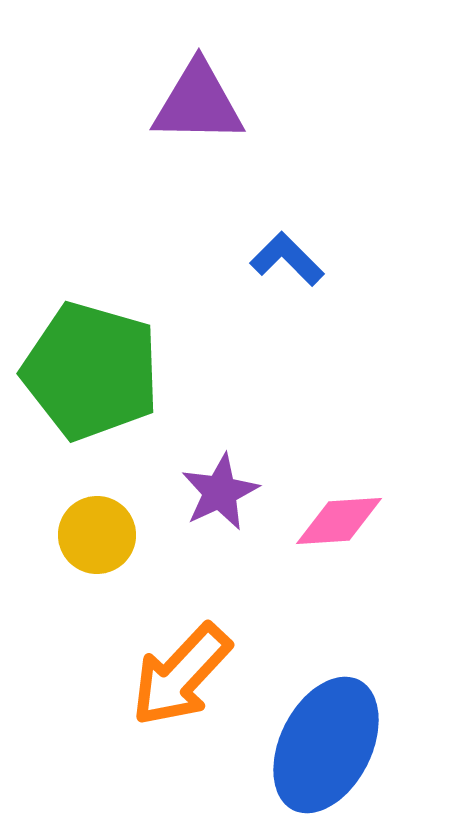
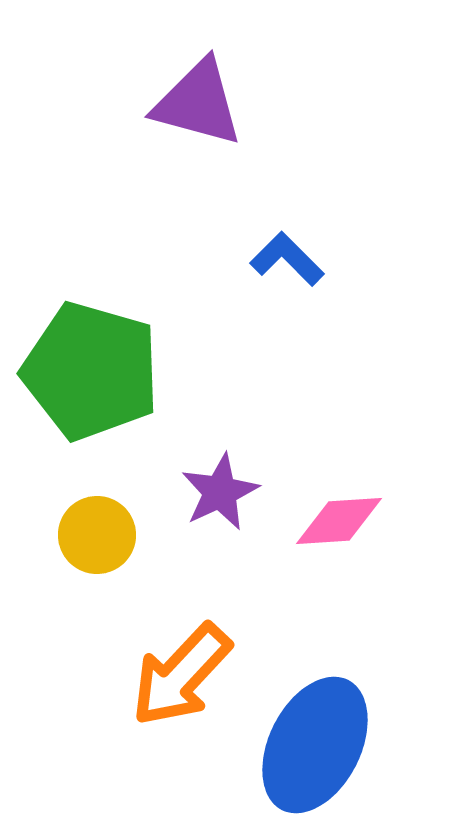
purple triangle: rotated 14 degrees clockwise
blue ellipse: moved 11 px left
